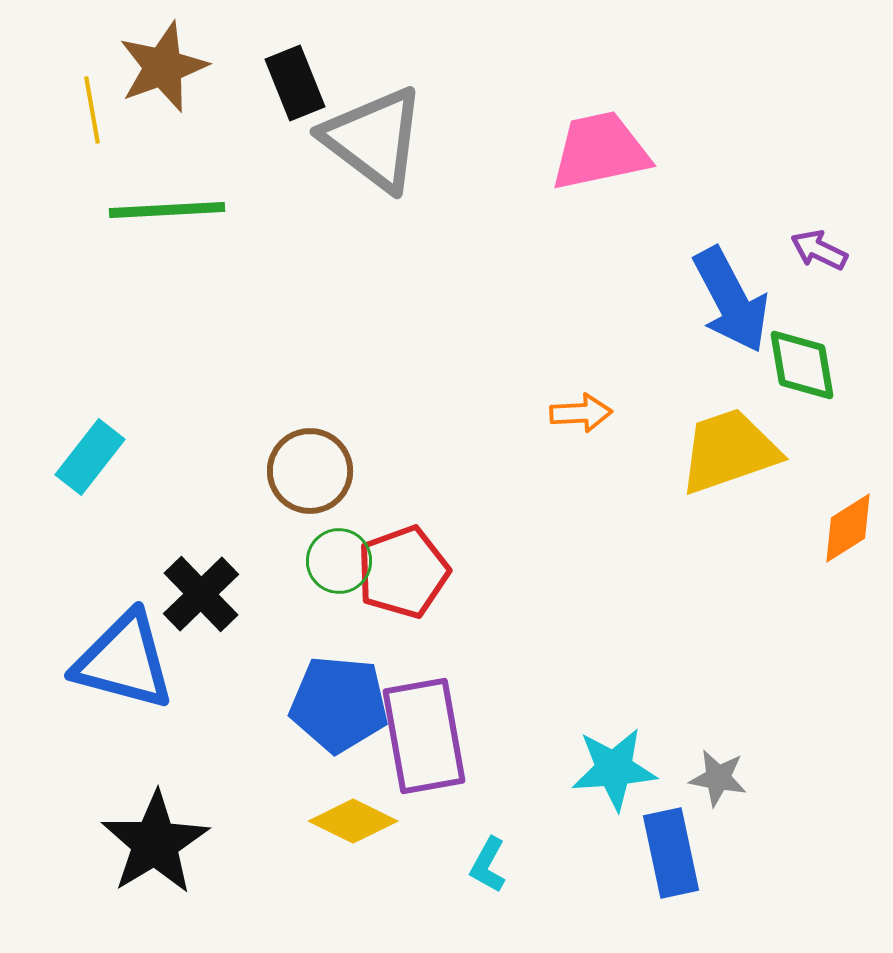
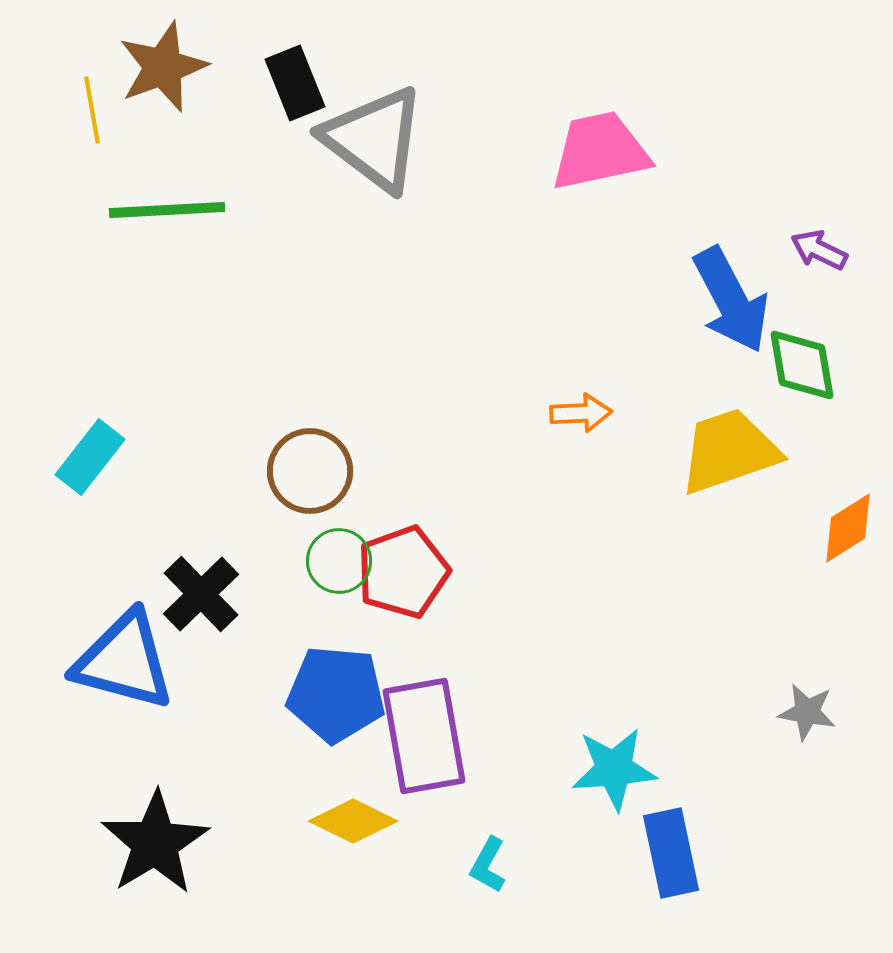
blue pentagon: moved 3 px left, 10 px up
gray star: moved 89 px right, 66 px up
